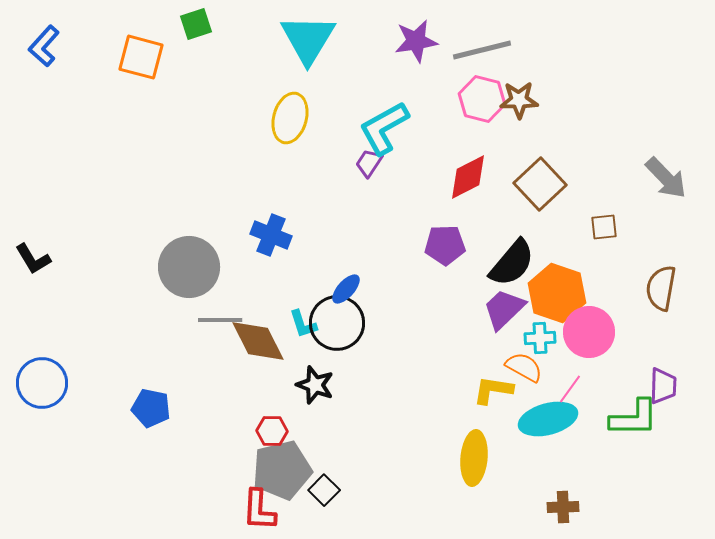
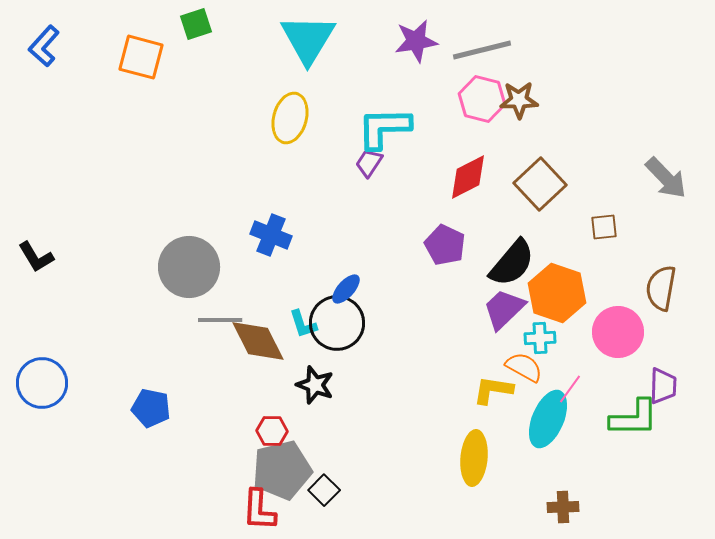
cyan L-shape at (384, 128): rotated 28 degrees clockwise
purple pentagon at (445, 245): rotated 27 degrees clockwise
black L-shape at (33, 259): moved 3 px right, 2 px up
pink circle at (589, 332): moved 29 px right
cyan ellipse at (548, 419): rotated 52 degrees counterclockwise
